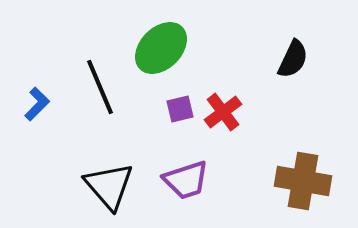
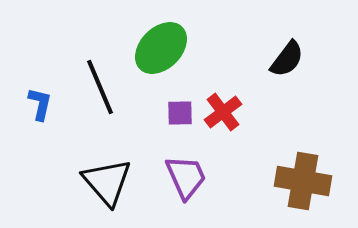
black semicircle: moved 6 px left; rotated 12 degrees clockwise
blue L-shape: moved 3 px right; rotated 32 degrees counterclockwise
purple square: moved 4 px down; rotated 12 degrees clockwise
purple trapezoid: moved 3 px up; rotated 96 degrees counterclockwise
black triangle: moved 2 px left, 4 px up
